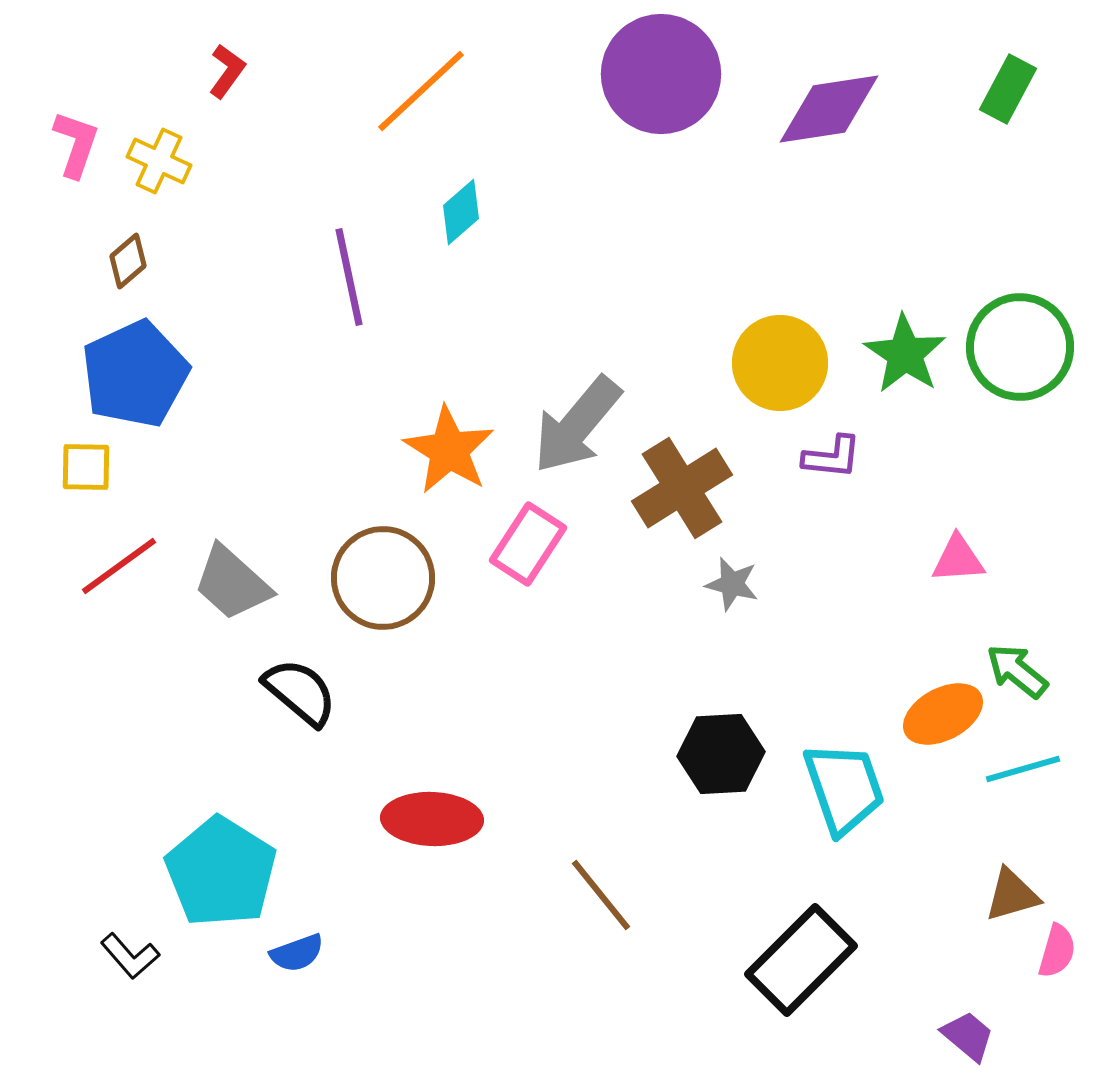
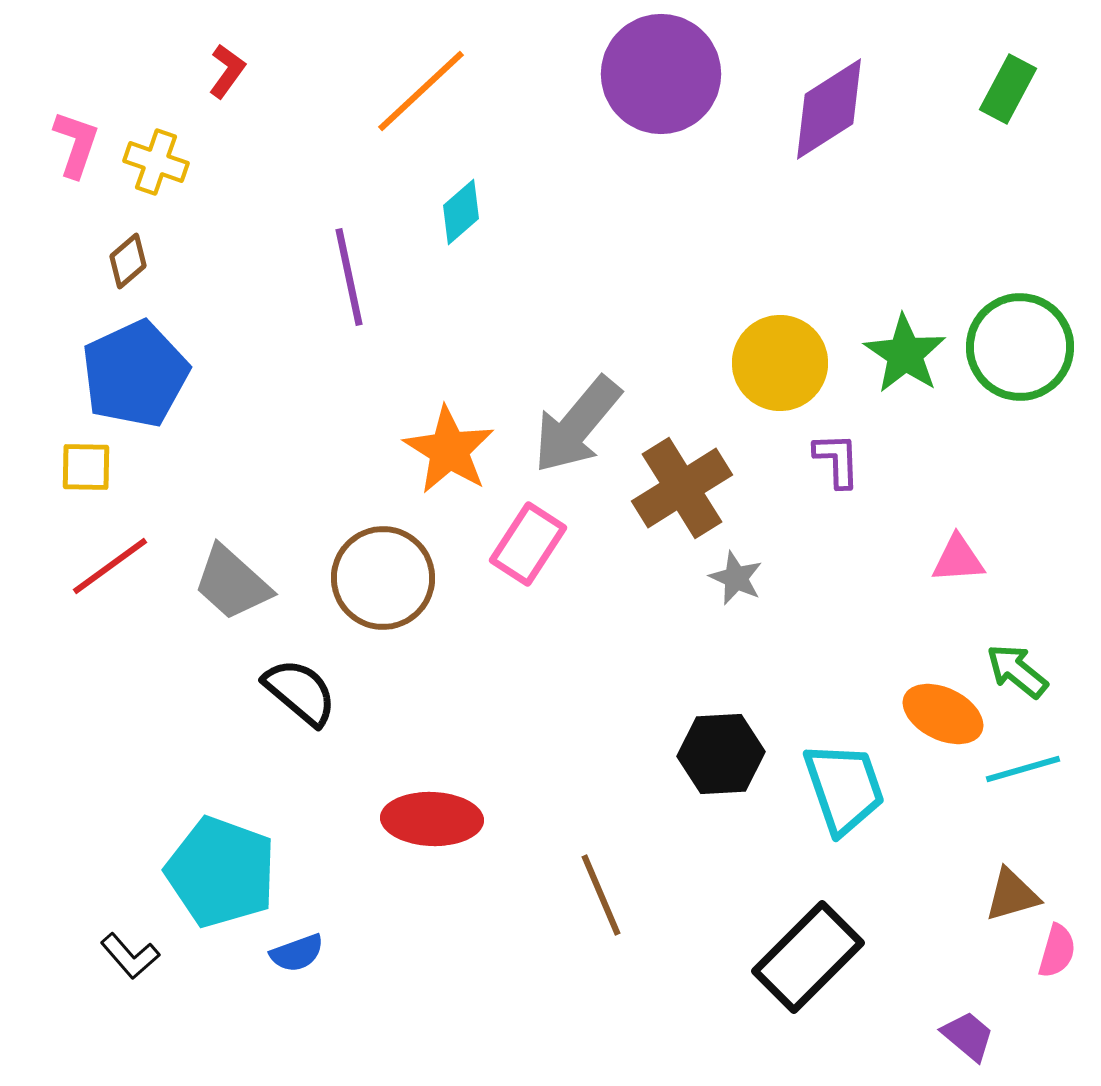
purple diamond: rotated 24 degrees counterclockwise
yellow cross: moved 3 px left, 1 px down; rotated 6 degrees counterclockwise
purple L-shape: moved 5 px right, 3 px down; rotated 98 degrees counterclockwise
red line: moved 9 px left
gray star: moved 4 px right, 6 px up; rotated 10 degrees clockwise
orange ellipse: rotated 54 degrees clockwise
cyan pentagon: rotated 12 degrees counterclockwise
brown line: rotated 16 degrees clockwise
black rectangle: moved 7 px right, 3 px up
